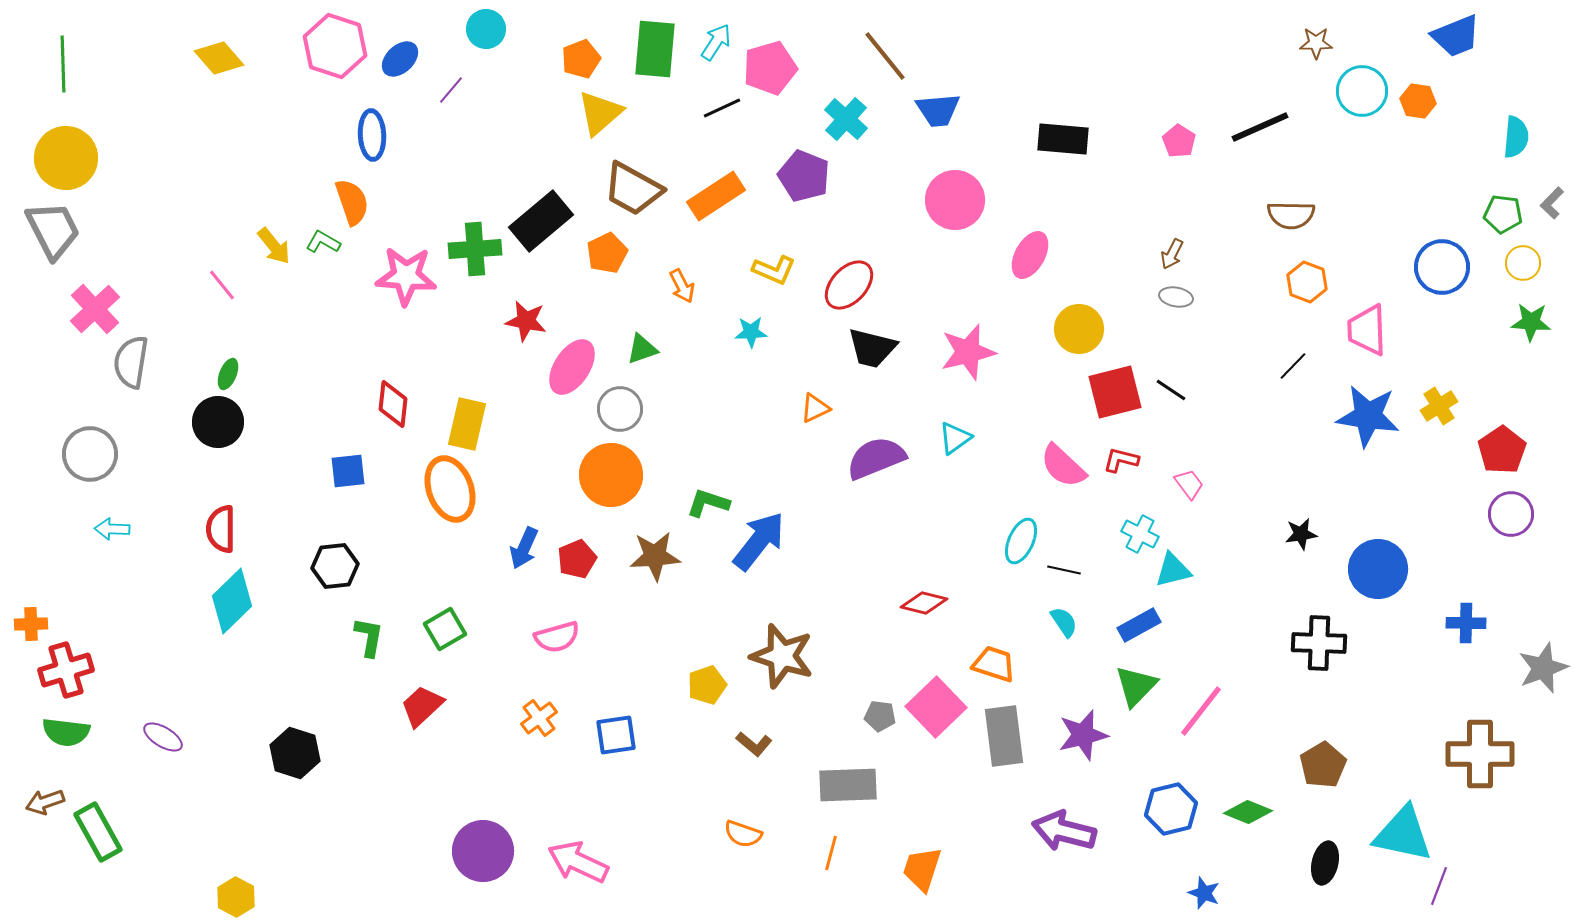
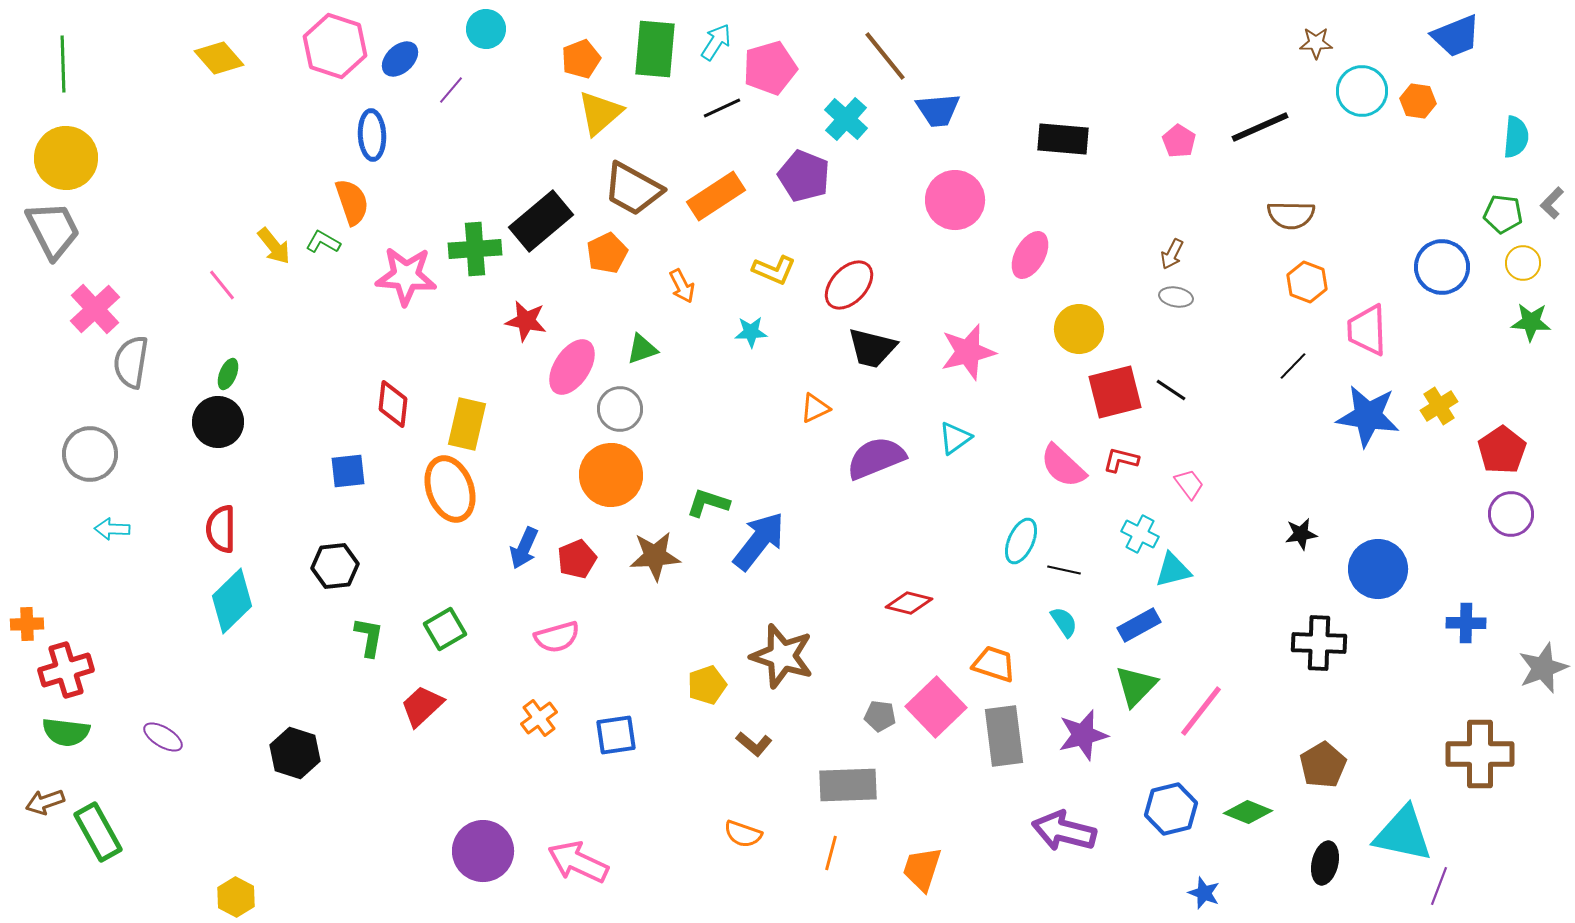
red diamond at (924, 603): moved 15 px left
orange cross at (31, 624): moved 4 px left
